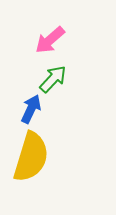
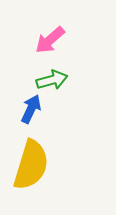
green arrow: moved 1 px left, 1 px down; rotated 32 degrees clockwise
yellow semicircle: moved 8 px down
